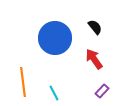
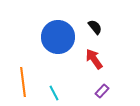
blue circle: moved 3 px right, 1 px up
